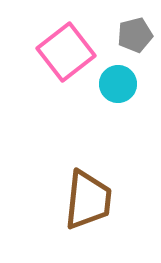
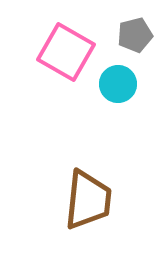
pink square: rotated 22 degrees counterclockwise
